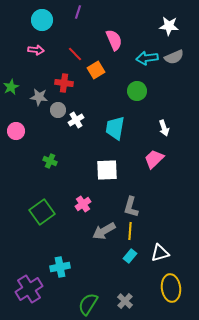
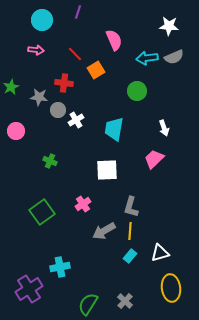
cyan trapezoid: moved 1 px left, 1 px down
